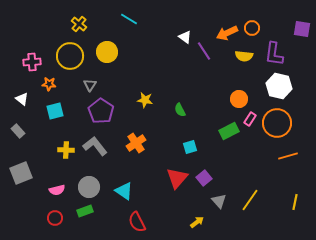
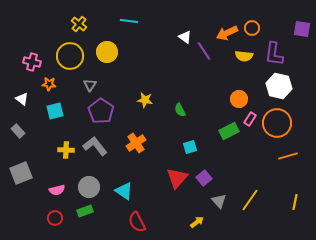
cyan line at (129, 19): moved 2 px down; rotated 24 degrees counterclockwise
pink cross at (32, 62): rotated 18 degrees clockwise
